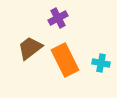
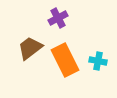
cyan cross: moved 3 px left, 2 px up
